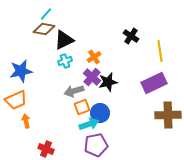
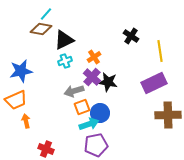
brown diamond: moved 3 px left
black star: rotated 24 degrees clockwise
